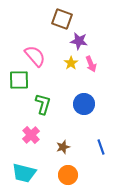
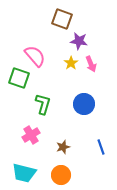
green square: moved 2 px up; rotated 20 degrees clockwise
pink cross: rotated 12 degrees clockwise
orange circle: moved 7 px left
